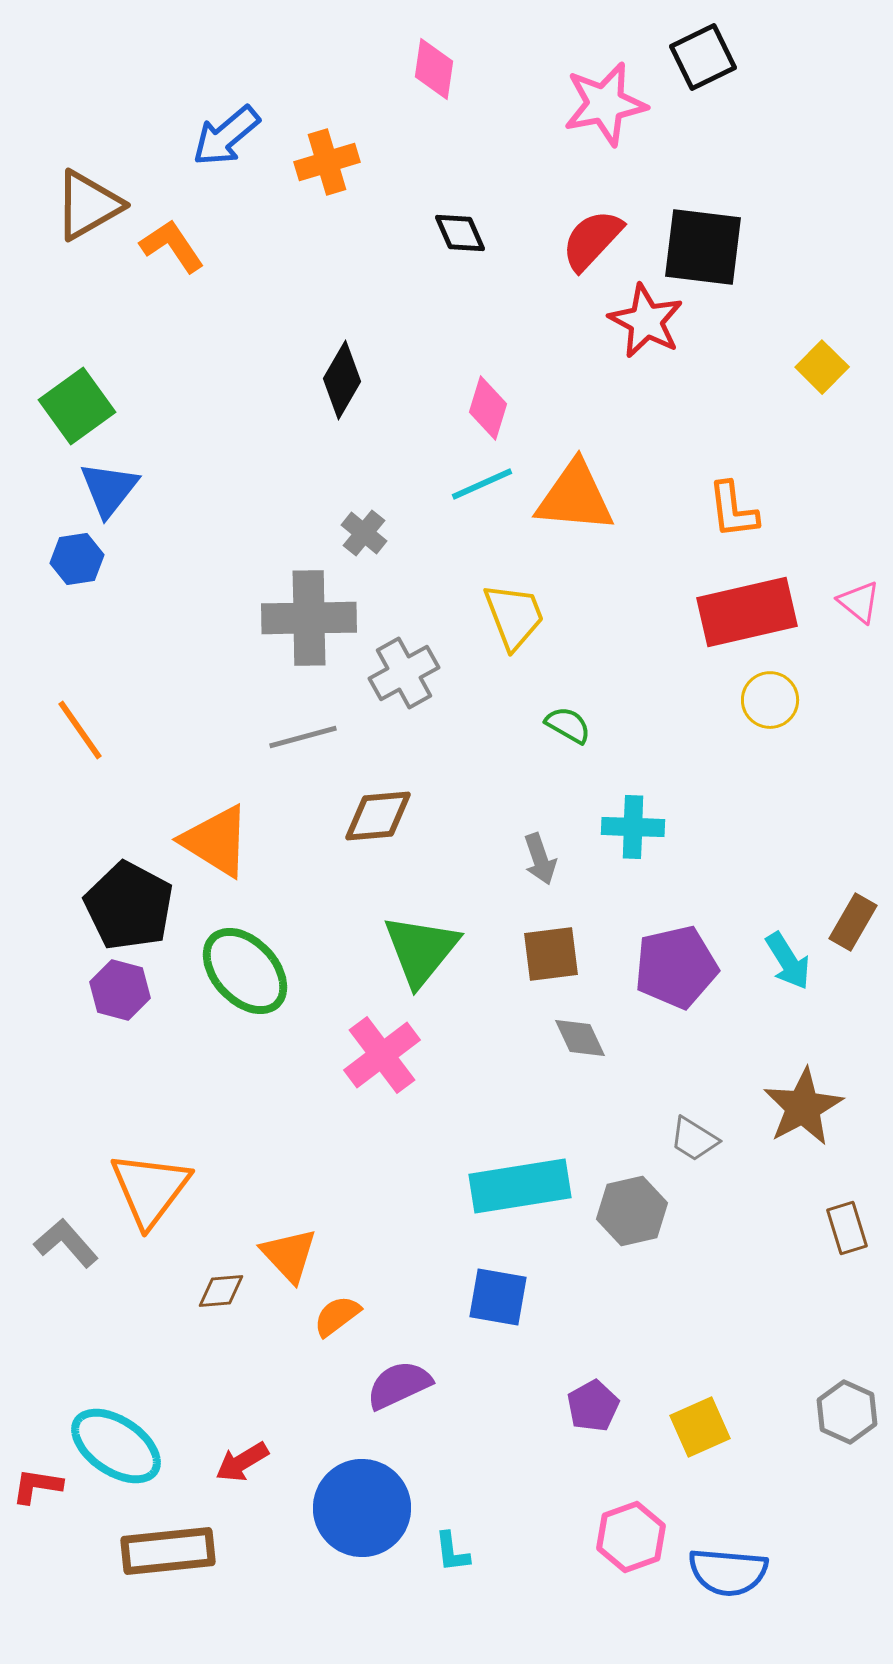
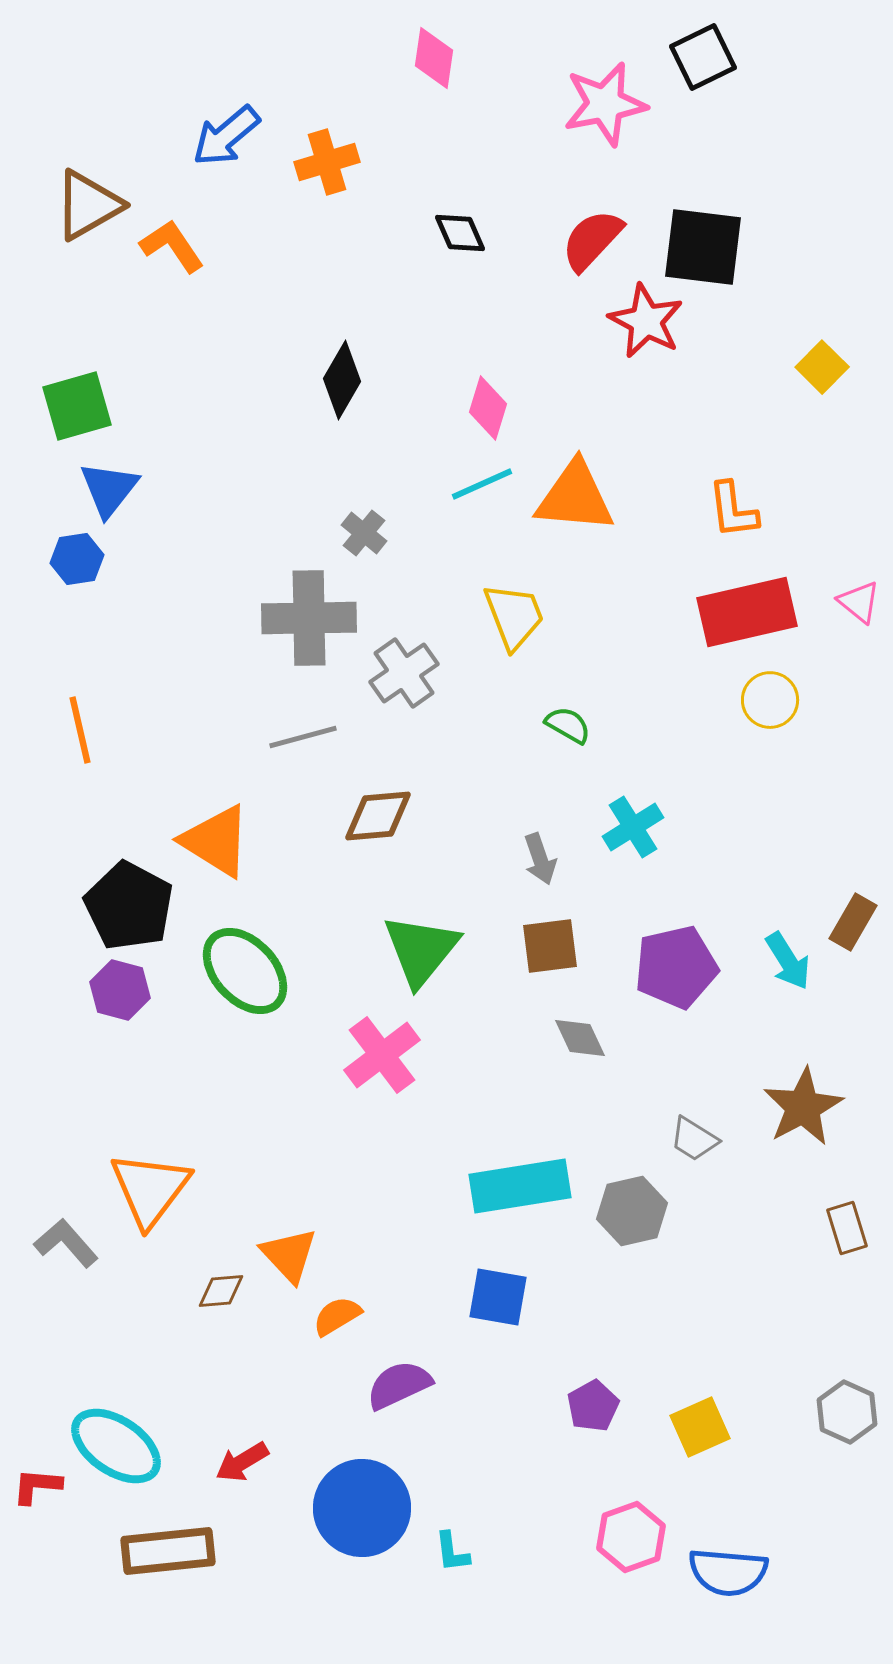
pink diamond at (434, 69): moved 11 px up
green square at (77, 406): rotated 20 degrees clockwise
gray cross at (404, 673): rotated 6 degrees counterclockwise
orange line at (80, 730): rotated 22 degrees clockwise
cyan cross at (633, 827): rotated 34 degrees counterclockwise
brown square at (551, 954): moved 1 px left, 8 px up
orange semicircle at (337, 1316): rotated 6 degrees clockwise
red L-shape at (37, 1486): rotated 4 degrees counterclockwise
